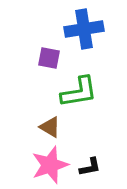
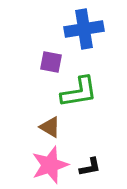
purple square: moved 2 px right, 4 px down
